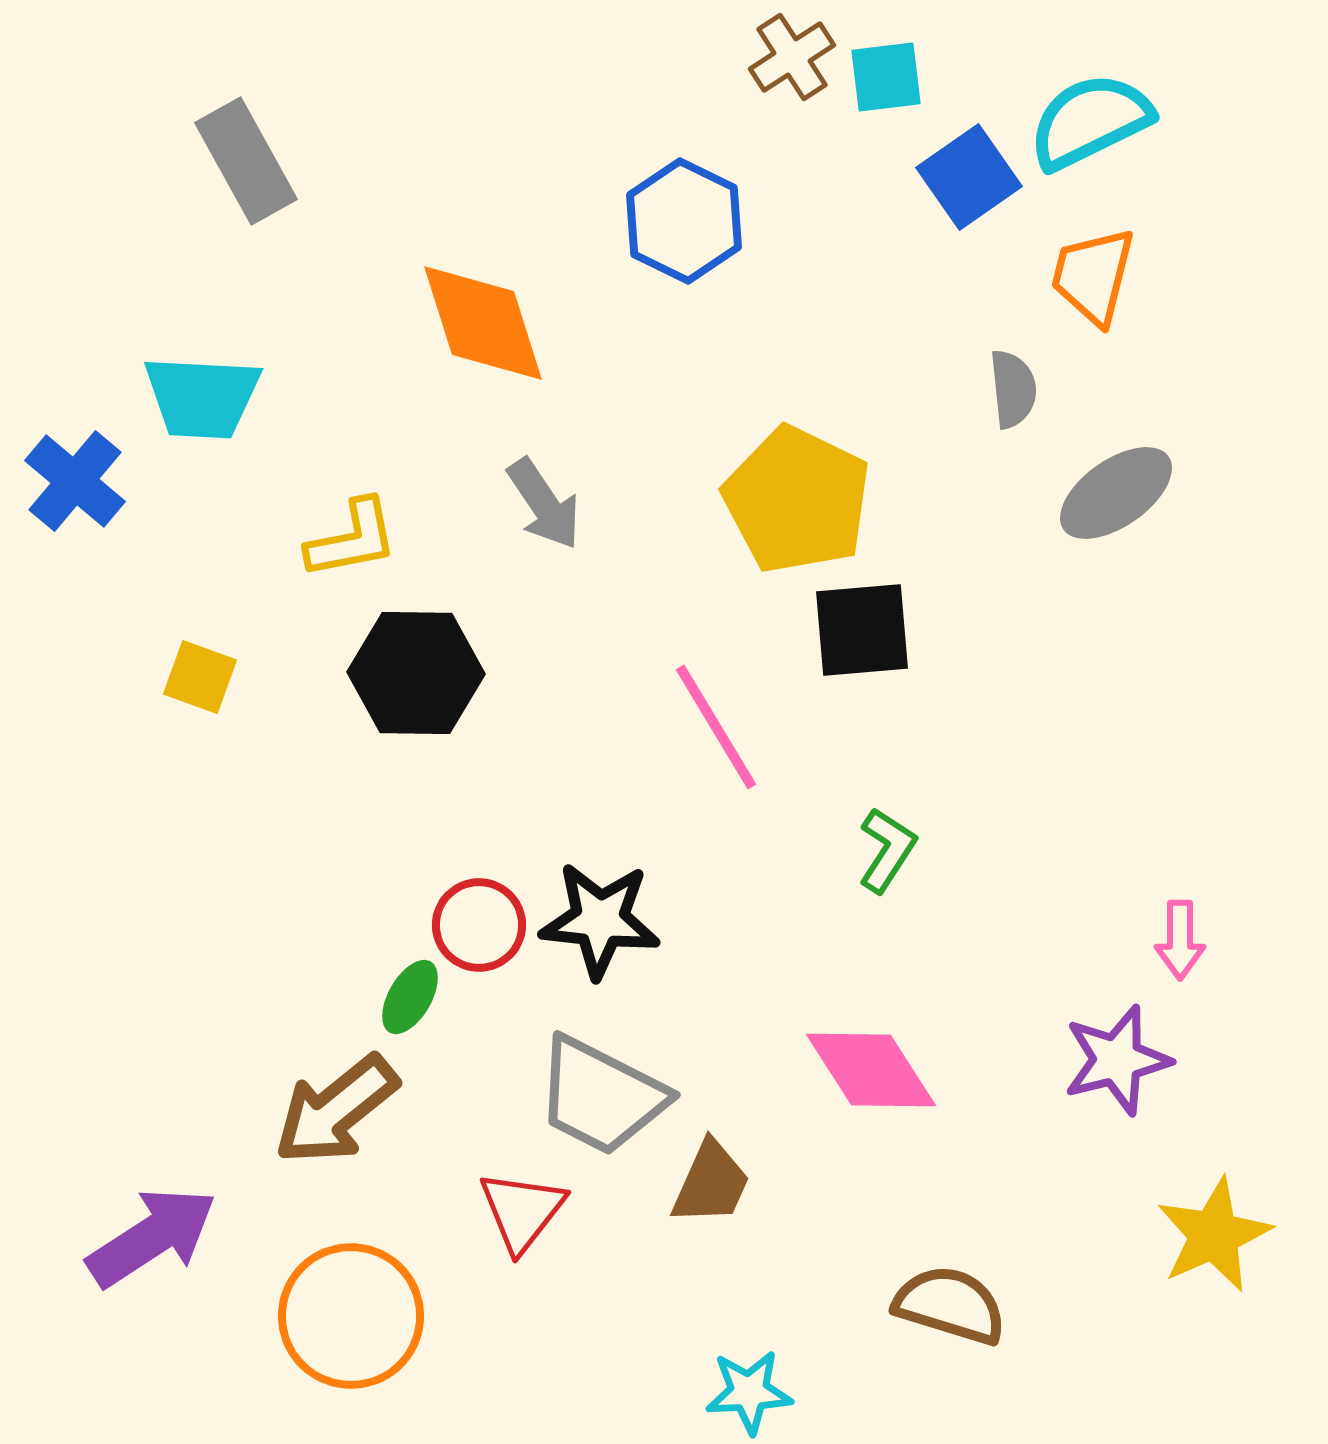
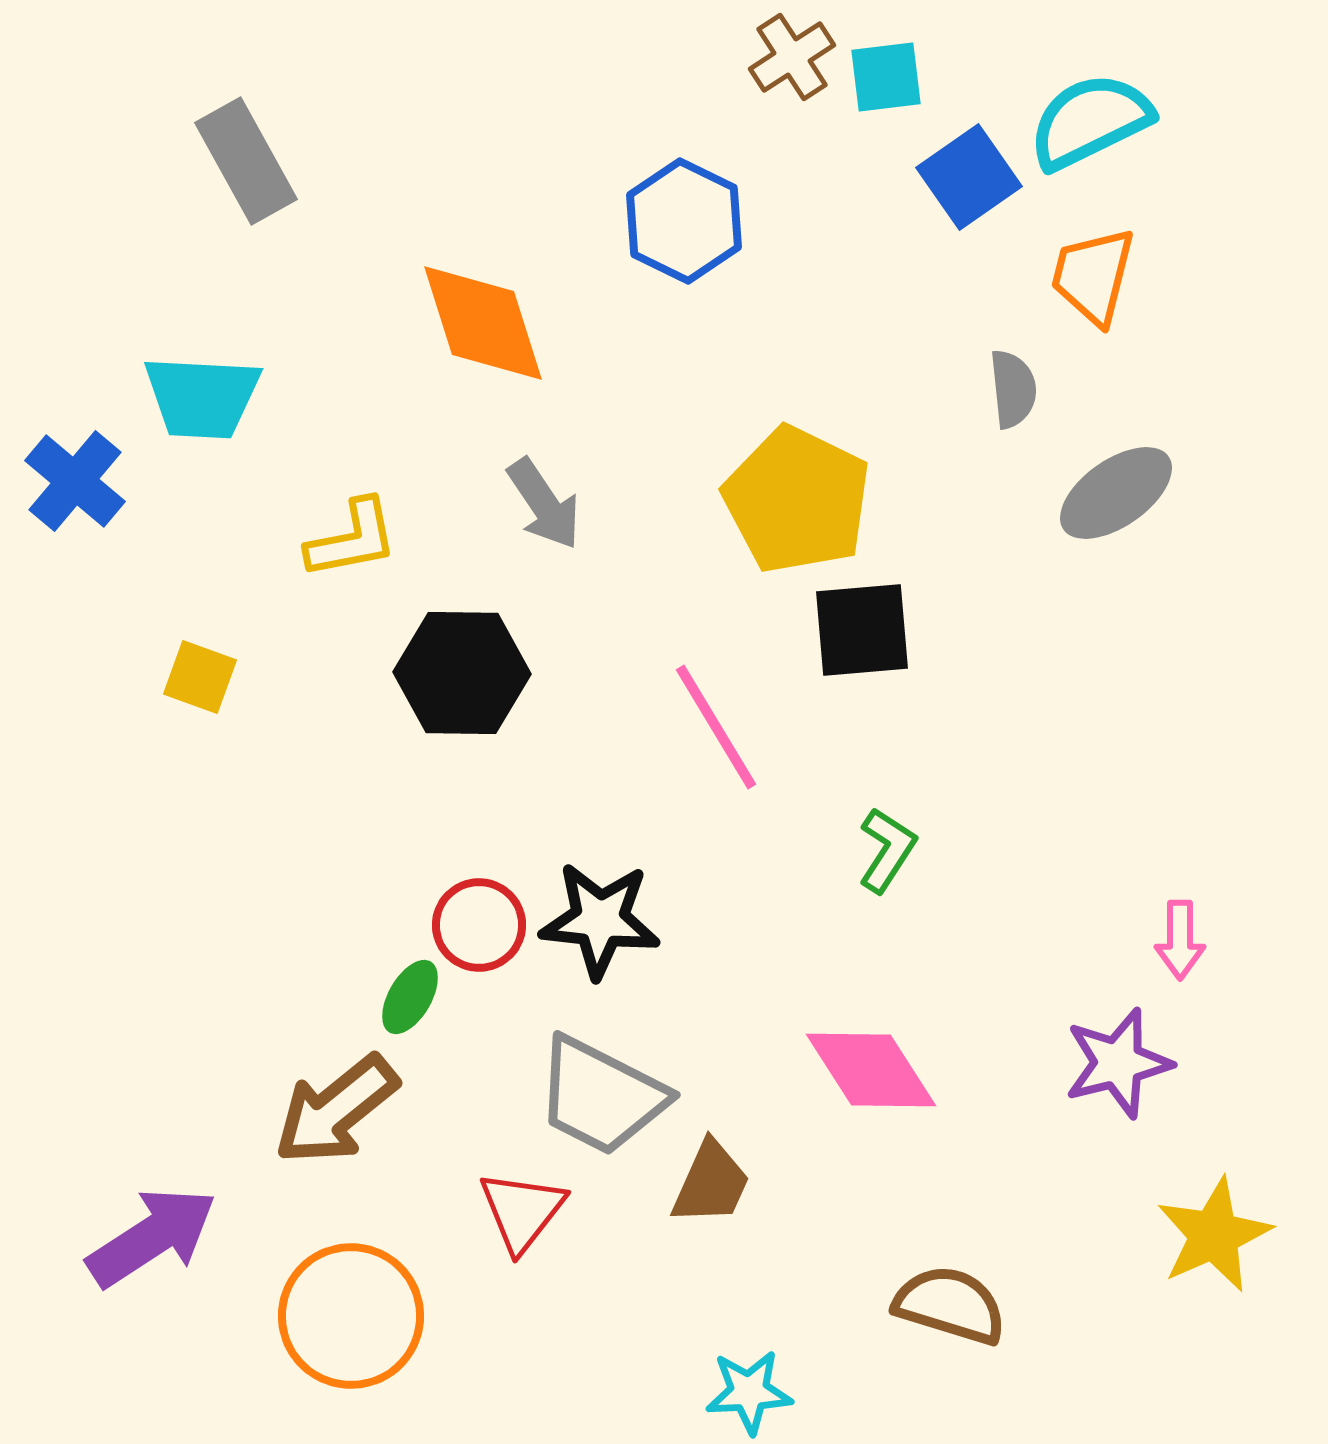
black hexagon: moved 46 px right
purple star: moved 1 px right, 3 px down
